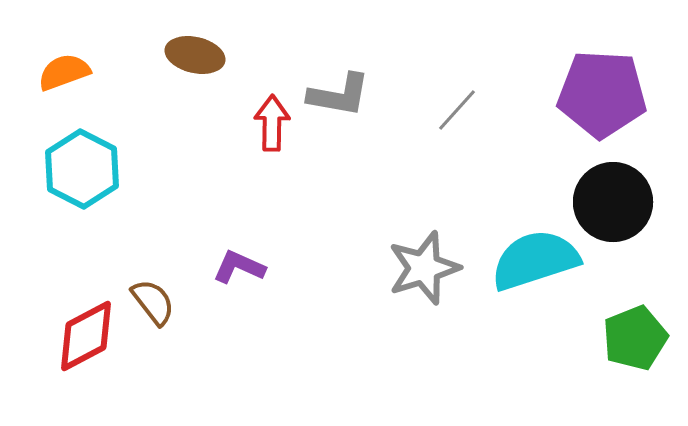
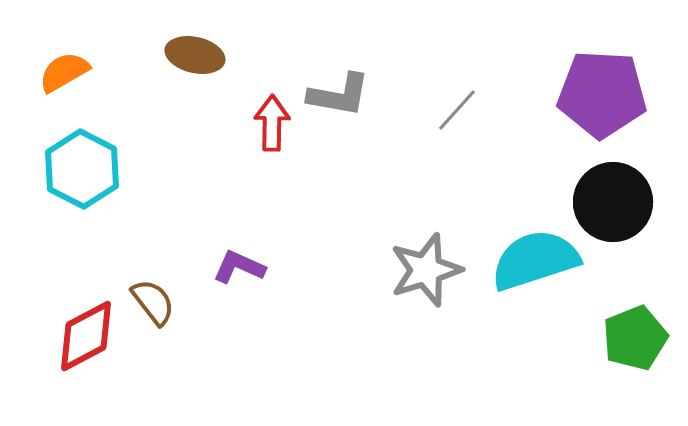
orange semicircle: rotated 10 degrees counterclockwise
gray star: moved 2 px right, 2 px down
